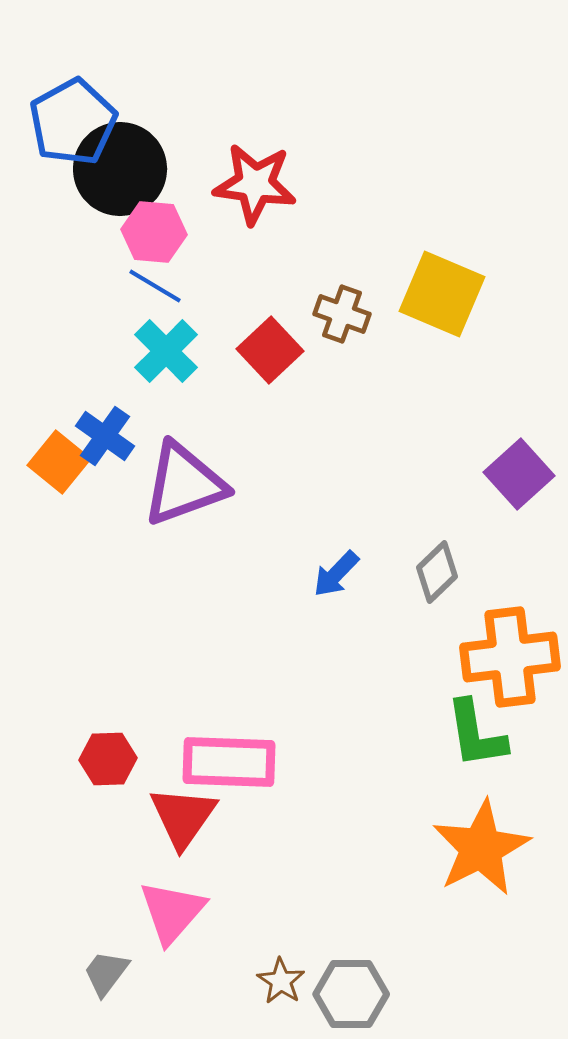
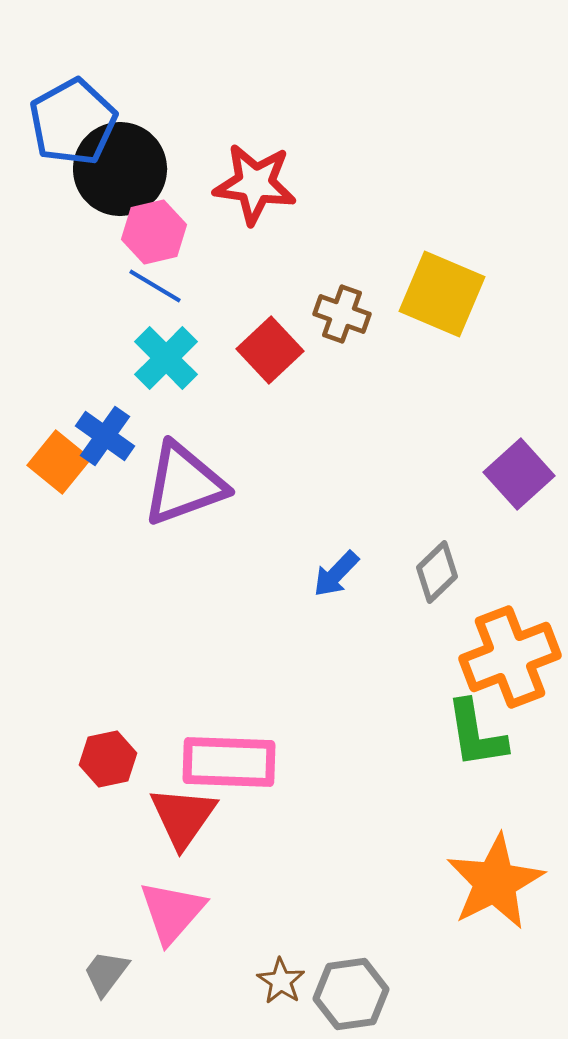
pink hexagon: rotated 18 degrees counterclockwise
cyan cross: moved 7 px down
orange cross: rotated 14 degrees counterclockwise
red hexagon: rotated 10 degrees counterclockwise
orange star: moved 14 px right, 34 px down
gray hexagon: rotated 8 degrees counterclockwise
